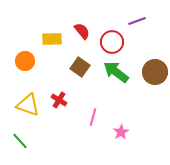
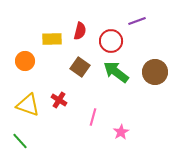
red semicircle: moved 2 px left; rotated 54 degrees clockwise
red circle: moved 1 px left, 1 px up
